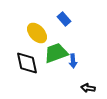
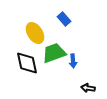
yellow ellipse: moved 2 px left; rotated 10 degrees clockwise
green trapezoid: moved 2 px left
